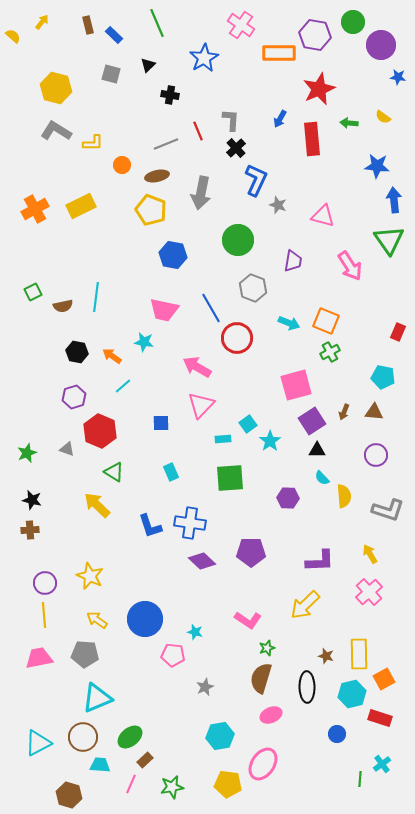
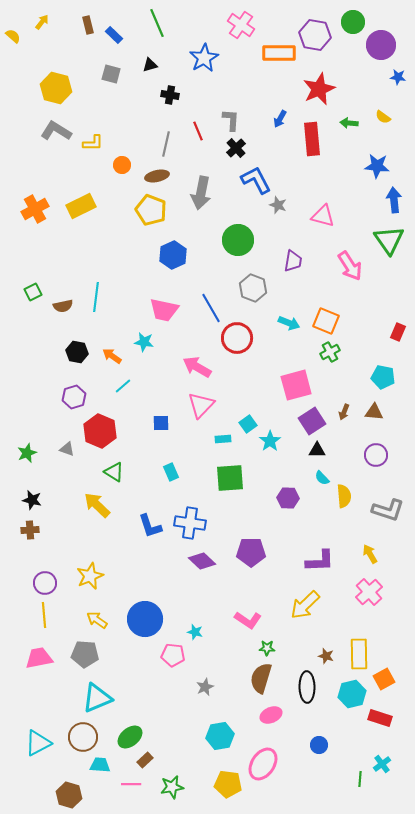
black triangle at (148, 65): moved 2 px right; rotated 28 degrees clockwise
gray line at (166, 144): rotated 55 degrees counterclockwise
blue L-shape at (256, 180): rotated 52 degrees counterclockwise
blue hexagon at (173, 255): rotated 24 degrees clockwise
yellow star at (90, 576): rotated 24 degrees clockwise
green star at (267, 648): rotated 21 degrees clockwise
blue circle at (337, 734): moved 18 px left, 11 px down
pink line at (131, 784): rotated 66 degrees clockwise
